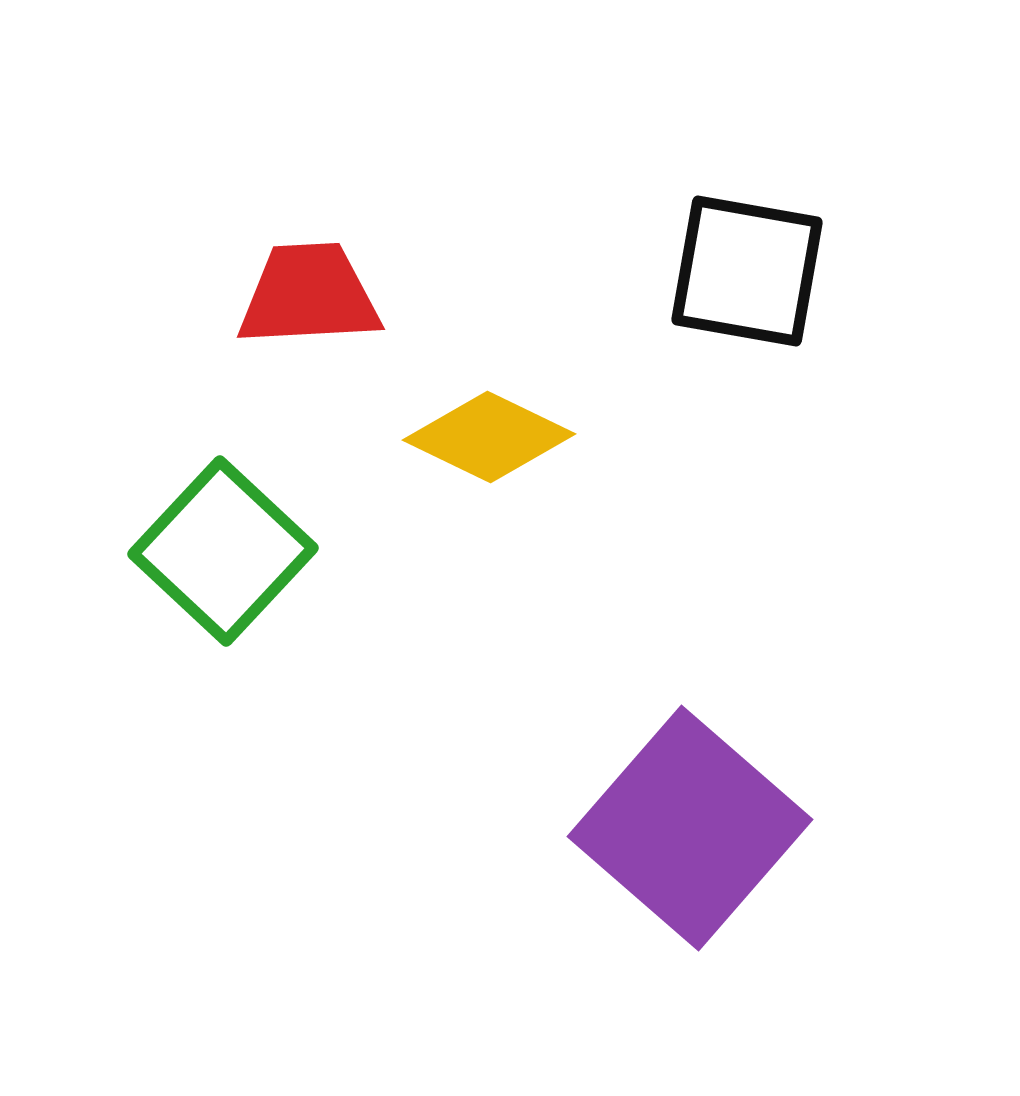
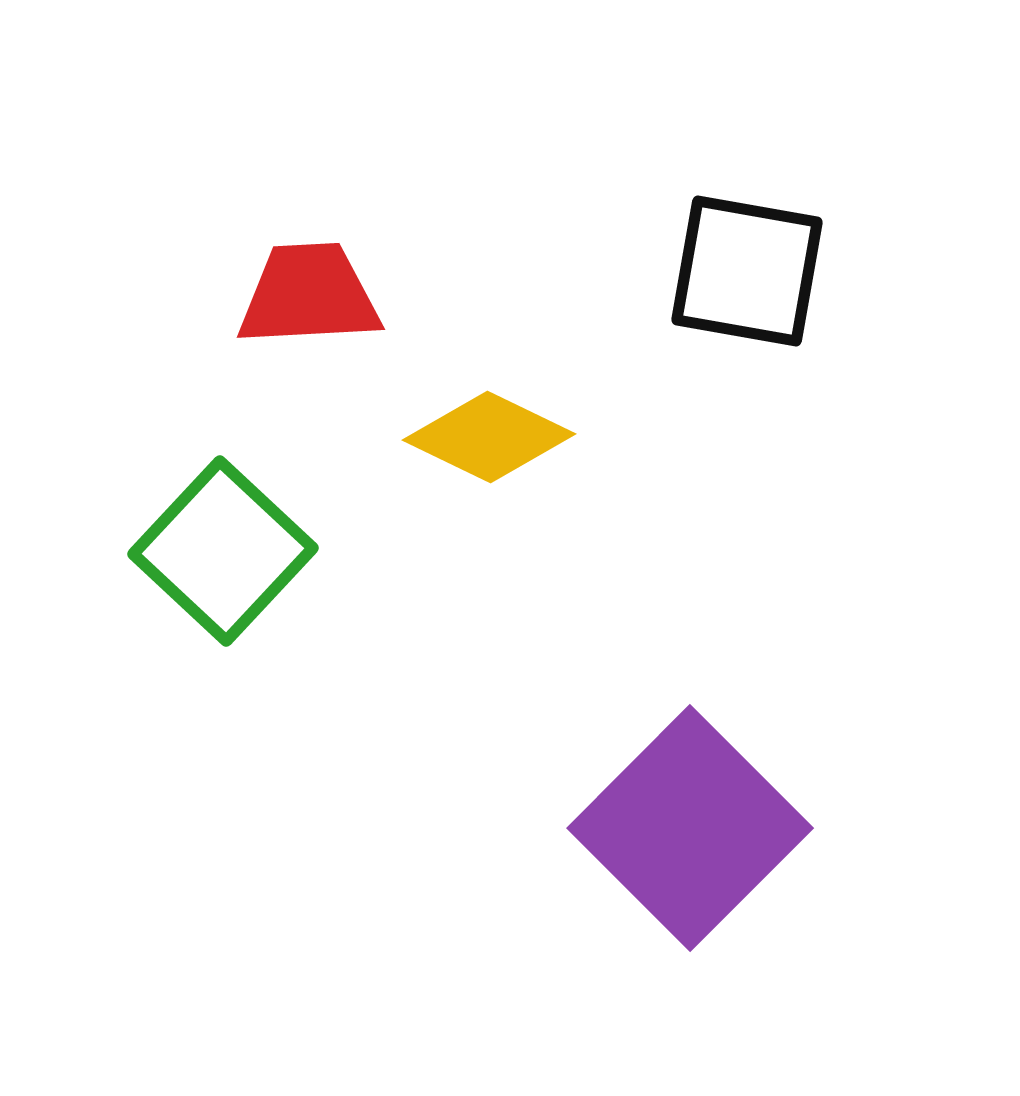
purple square: rotated 4 degrees clockwise
